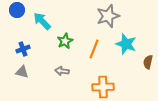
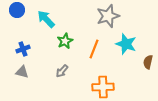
cyan arrow: moved 4 px right, 2 px up
gray arrow: rotated 56 degrees counterclockwise
